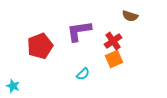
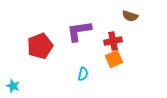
red cross: rotated 24 degrees clockwise
cyan semicircle: rotated 32 degrees counterclockwise
